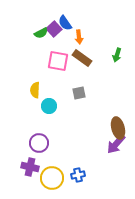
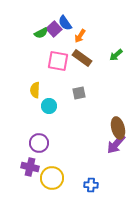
orange arrow: moved 1 px right, 1 px up; rotated 40 degrees clockwise
green arrow: moved 1 px left; rotated 32 degrees clockwise
blue cross: moved 13 px right, 10 px down; rotated 16 degrees clockwise
